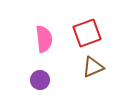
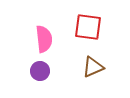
red square: moved 1 px right, 6 px up; rotated 28 degrees clockwise
purple circle: moved 9 px up
